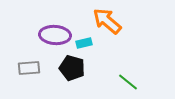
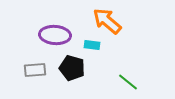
cyan rectangle: moved 8 px right, 2 px down; rotated 21 degrees clockwise
gray rectangle: moved 6 px right, 2 px down
